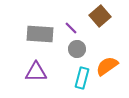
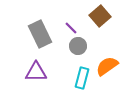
gray rectangle: rotated 60 degrees clockwise
gray circle: moved 1 px right, 3 px up
